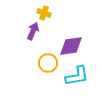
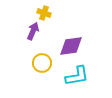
yellow circle: moved 6 px left
